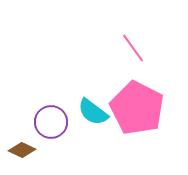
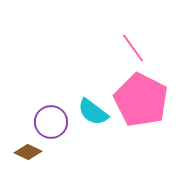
pink pentagon: moved 4 px right, 8 px up
brown diamond: moved 6 px right, 2 px down
